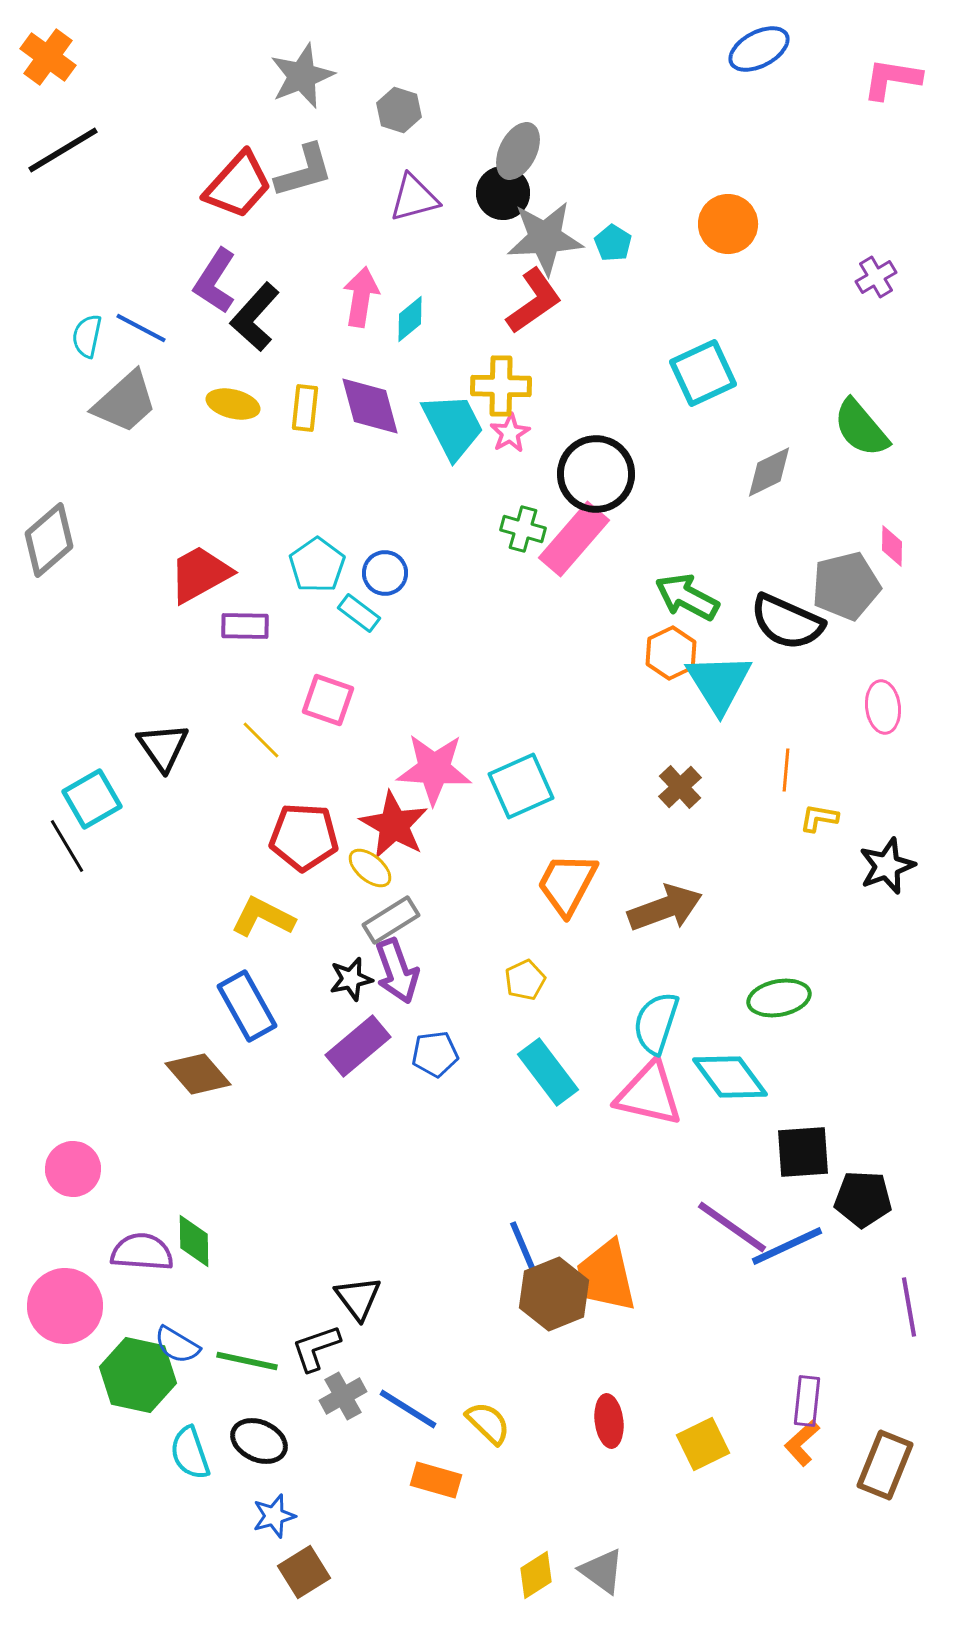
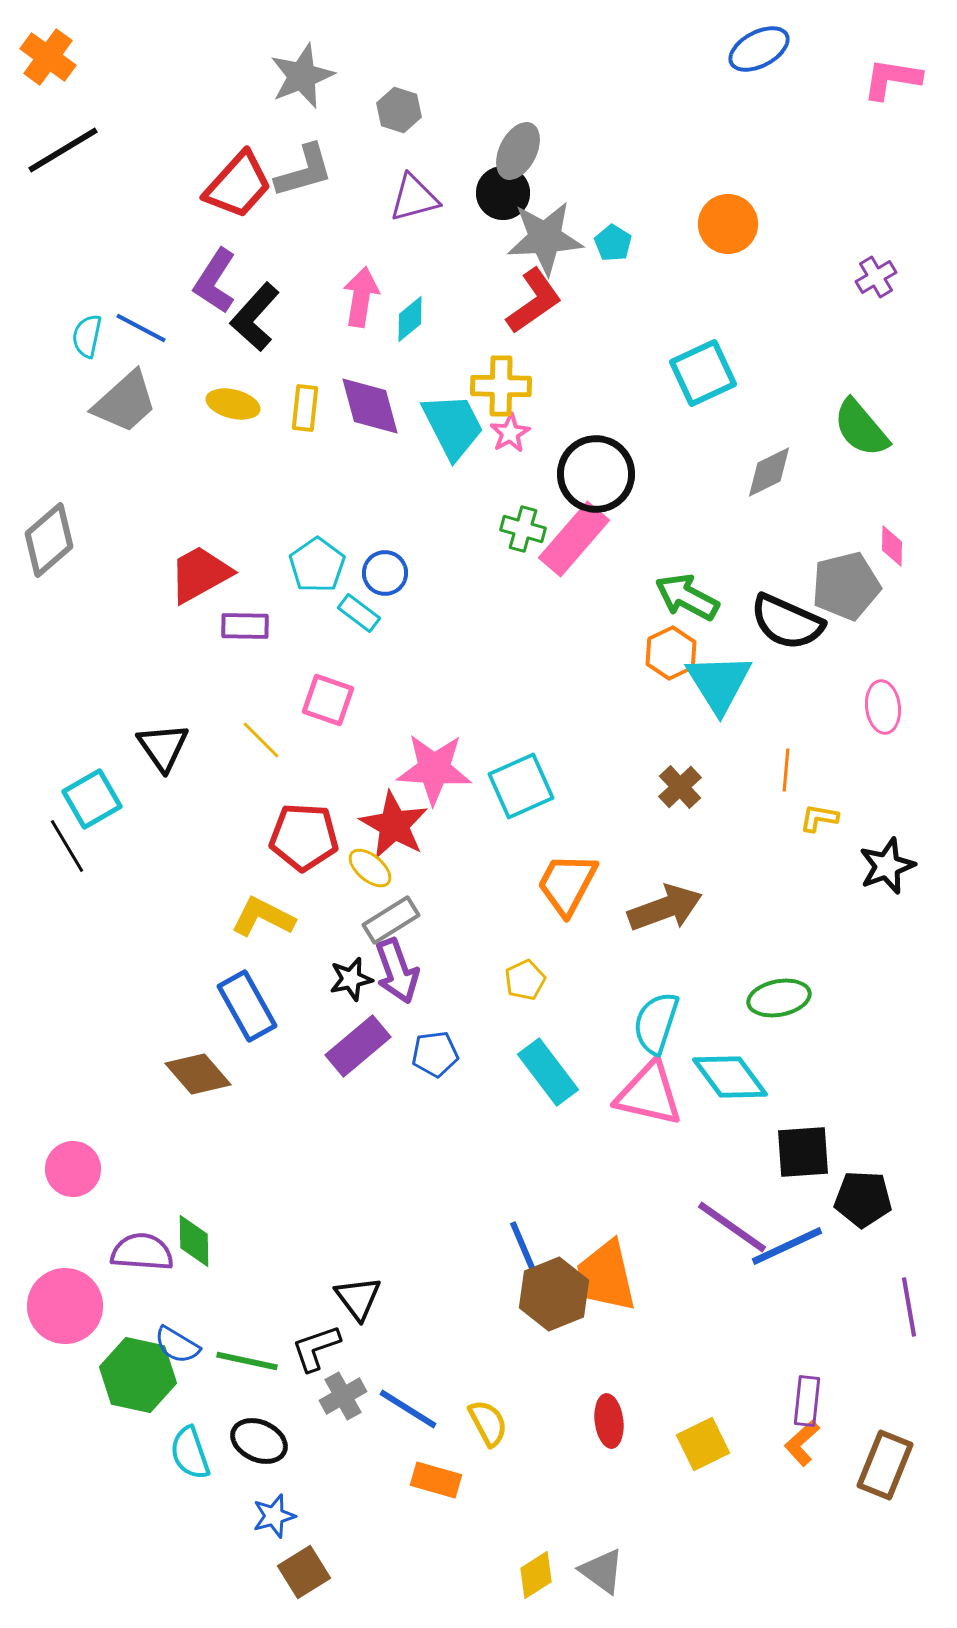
yellow semicircle at (488, 1423): rotated 18 degrees clockwise
